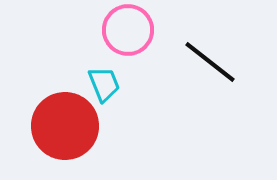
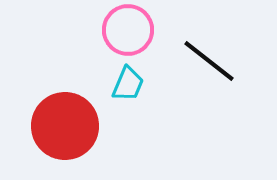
black line: moved 1 px left, 1 px up
cyan trapezoid: moved 24 px right; rotated 45 degrees clockwise
